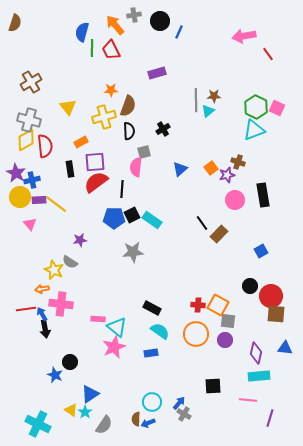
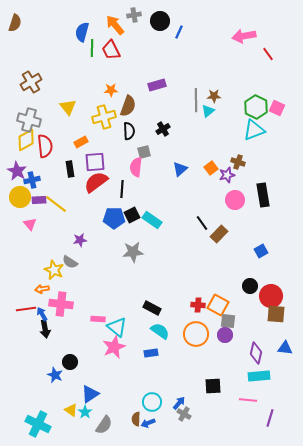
purple rectangle at (157, 73): moved 12 px down
purple star at (16, 173): moved 1 px right, 2 px up
purple circle at (225, 340): moved 5 px up
